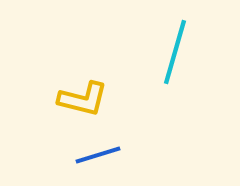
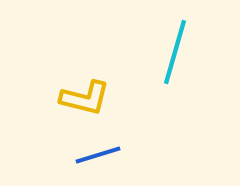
yellow L-shape: moved 2 px right, 1 px up
